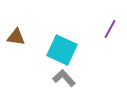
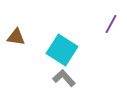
purple line: moved 1 px right, 5 px up
cyan square: rotated 8 degrees clockwise
